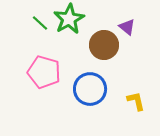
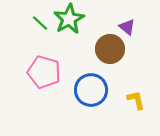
brown circle: moved 6 px right, 4 px down
blue circle: moved 1 px right, 1 px down
yellow L-shape: moved 1 px up
